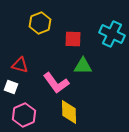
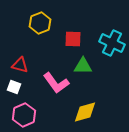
cyan cross: moved 9 px down
white square: moved 3 px right
yellow diamond: moved 16 px right; rotated 75 degrees clockwise
